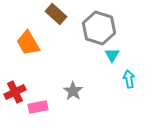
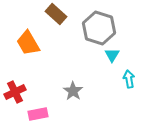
pink rectangle: moved 7 px down
